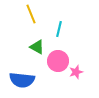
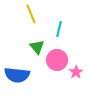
green triangle: rotated 21 degrees clockwise
pink circle: moved 1 px left, 1 px up
pink star: rotated 16 degrees counterclockwise
blue semicircle: moved 5 px left, 5 px up
